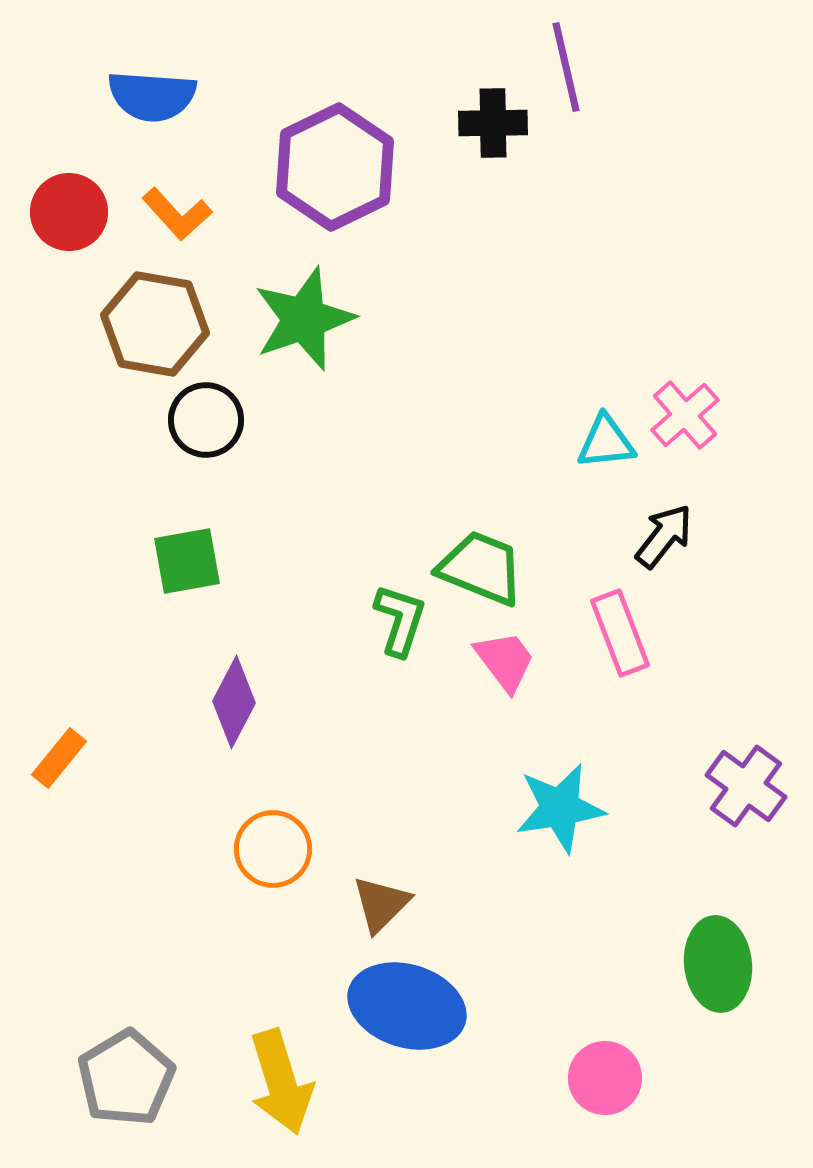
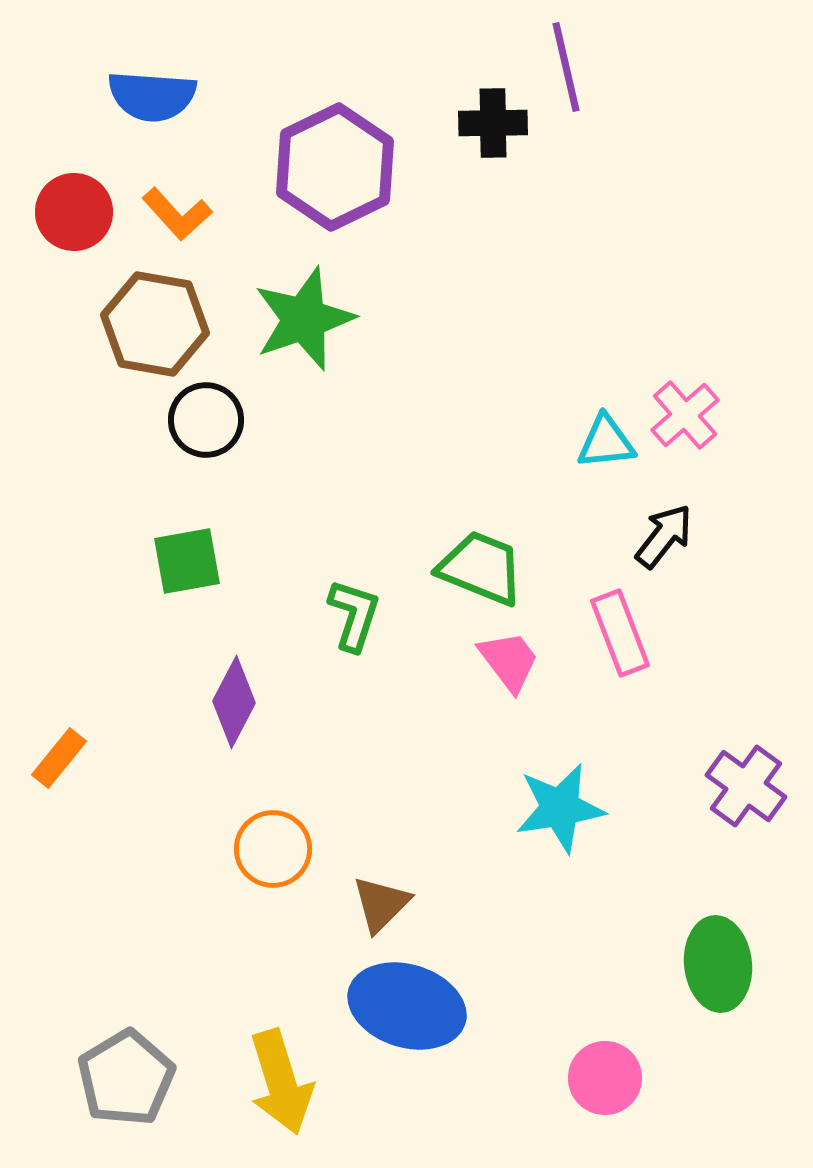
red circle: moved 5 px right
green L-shape: moved 46 px left, 5 px up
pink trapezoid: moved 4 px right
